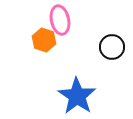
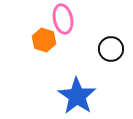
pink ellipse: moved 3 px right, 1 px up
black circle: moved 1 px left, 2 px down
